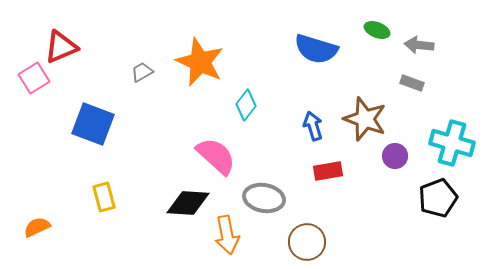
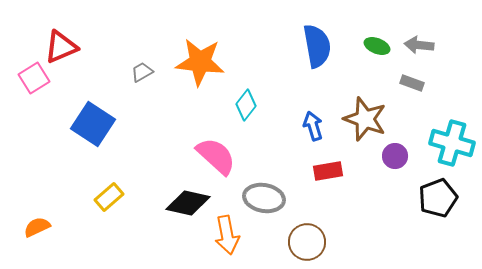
green ellipse: moved 16 px down
blue semicircle: moved 1 px right, 3 px up; rotated 117 degrees counterclockwise
orange star: rotated 18 degrees counterclockwise
blue square: rotated 12 degrees clockwise
yellow rectangle: moved 5 px right; rotated 64 degrees clockwise
black diamond: rotated 9 degrees clockwise
